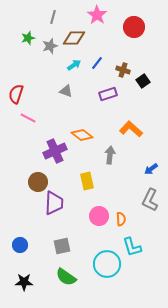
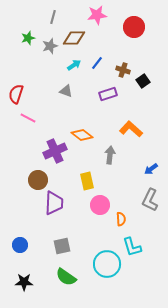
pink star: rotated 30 degrees clockwise
brown circle: moved 2 px up
pink circle: moved 1 px right, 11 px up
